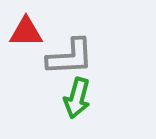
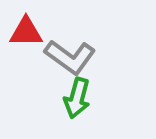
gray L-shape: rotated 39 degrees clockwise
